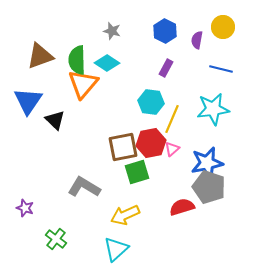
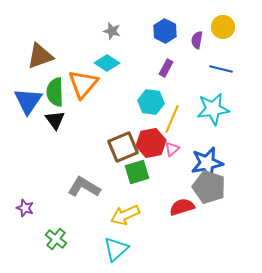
green semicircle: moved 22 px left, 32 px down
black triangle: rotated 10 degrees clockwise
brown square: rotated 12 degrees counterclockwise
